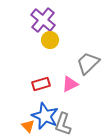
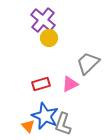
yellow circle: moved 1 px left, 2 px up
